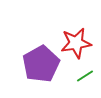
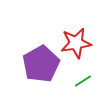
green line: moved 2 px left, 5 px down
